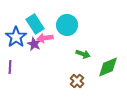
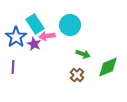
cyan circle: moved 3 px right
pink arrow: moved 2 px right, 2 px up
purple line: moved 3 px right
brown cross: moved 6 px up
